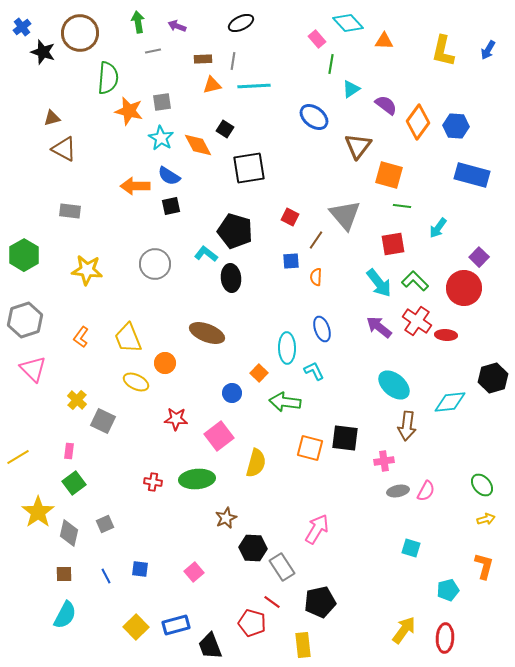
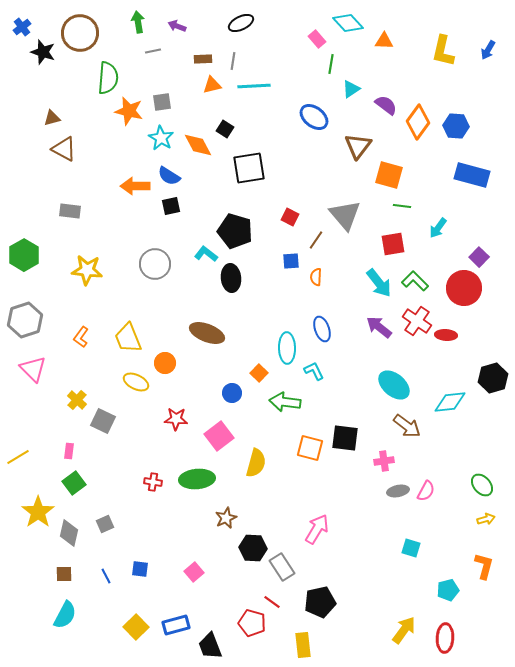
brown arrow at (407, 426): rotated 60 degrees counterclockwise
